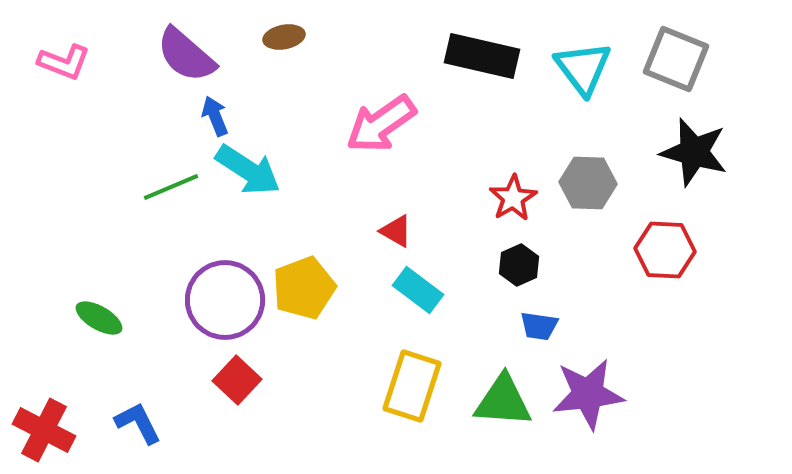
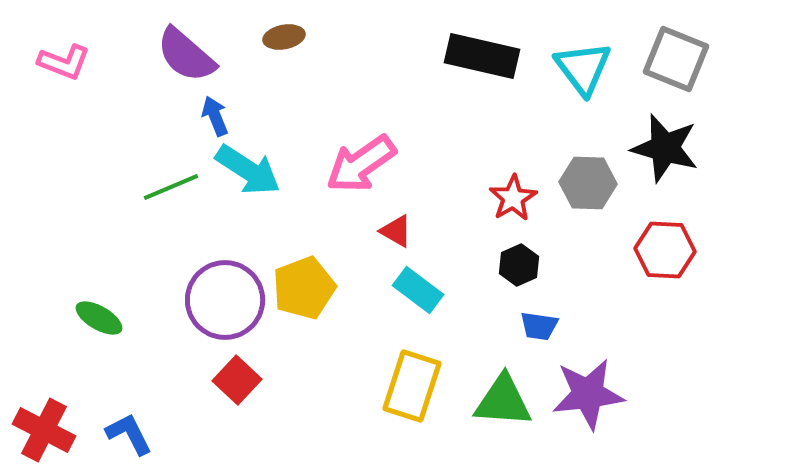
pink arrow: moved 20 px left, 40 px down
black star: moved 29 px left, 4 px up
blue L-shape: moved 9 px left, 11 px down
